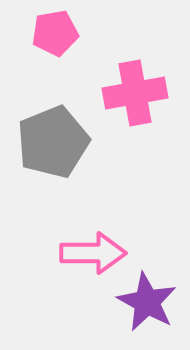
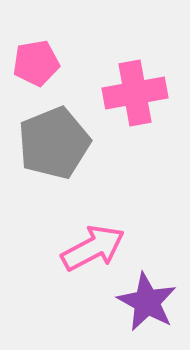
pink pentagon: moved 19 px left, 30 px down
gray pentagon: moved 1 px right, 1 px down
pink arrow: moved 5 px up; rotated 28 degrees counterclockwise
